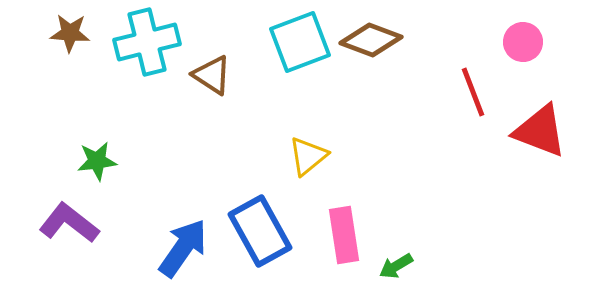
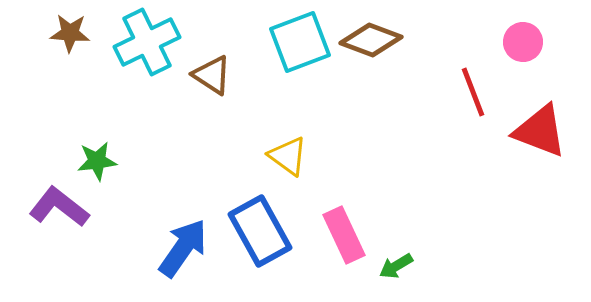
cyan cross: rotated 12 degrees counterclockwise
yellow triangle: moved 20 px left; rotated 45 degrees counterclockwise
purple L-shape: moved 10 px left, 16 px up
pink rectangle: rotated 16 degrees counterclockwise
